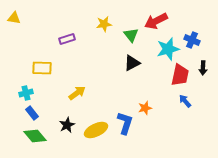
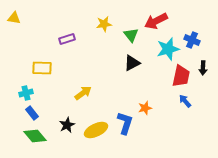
red trapezoid: moved 1 px right, 1 px down
yellow arrow: moved 6 px right
